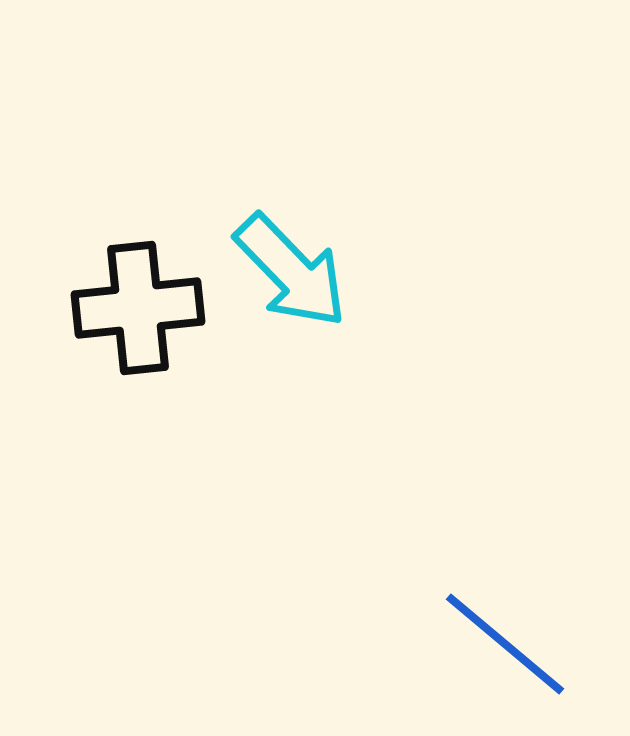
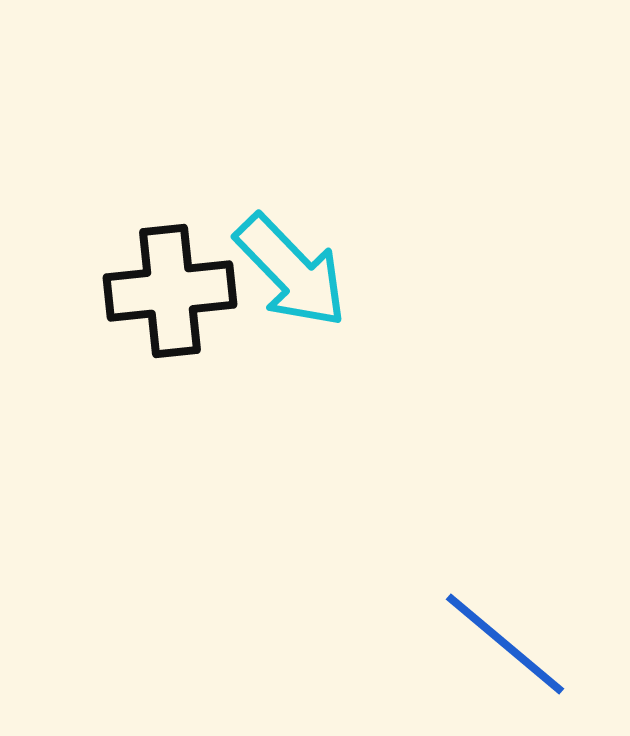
black cross: moved 32 px right, 17 px up
